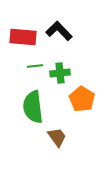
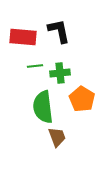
black L-shape: rotated 32 degrees clockwise
green semicircle: moved 10 px right
brown trapezoid: rotated 15 degrees clockwise
